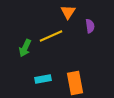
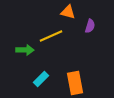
orange triangle: rotated 49 degrees counterclockwise
purple semicircle: rotated 24 degrees clockwise
green arrow: moved 2 px down; rotated 114 degrees counterclockwise
cyan rectangle: moved 2 px left; rotated 35 degrees counterclockwise
